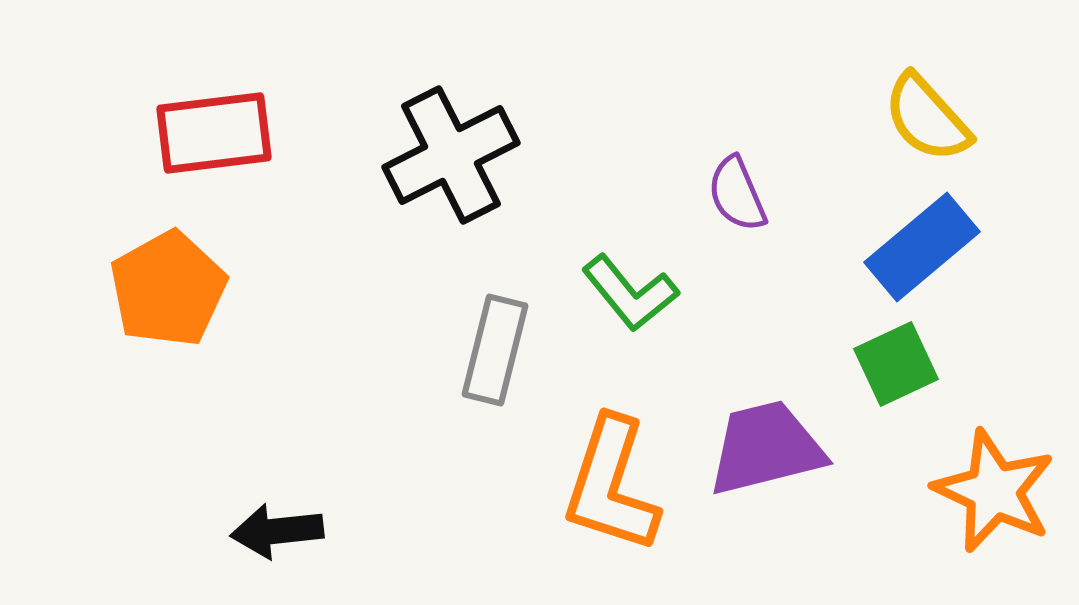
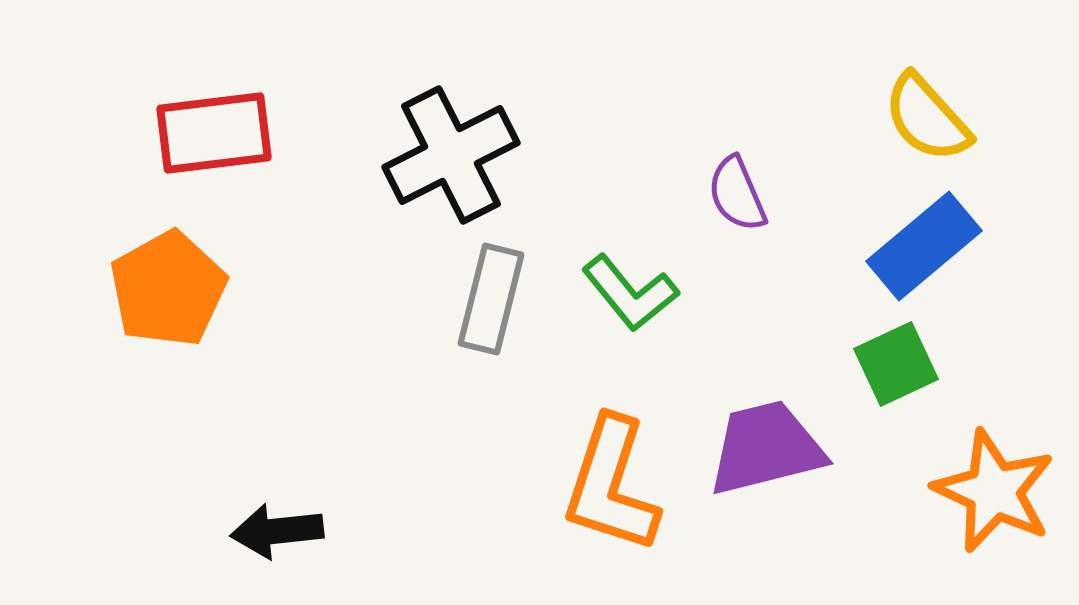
blue rectangle: moved 2 px right, 1 px up
gray rectangle: moved 4 px left, 51 px up
